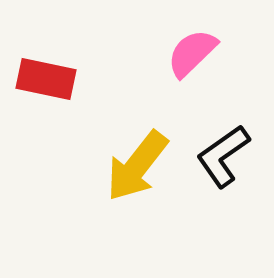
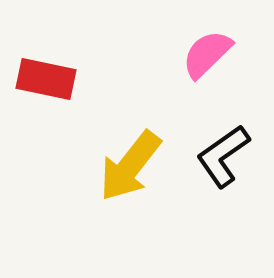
pink semicircle: moved 15 px right, 1 px down
yellow arrow: moved 7 px left
